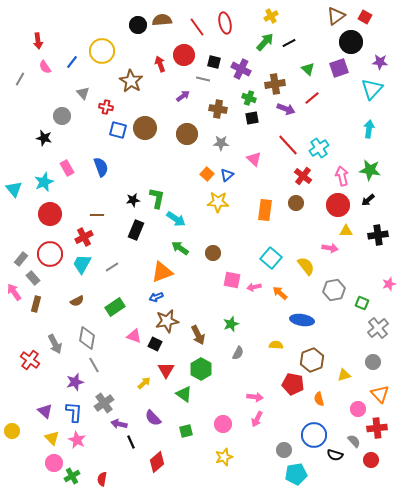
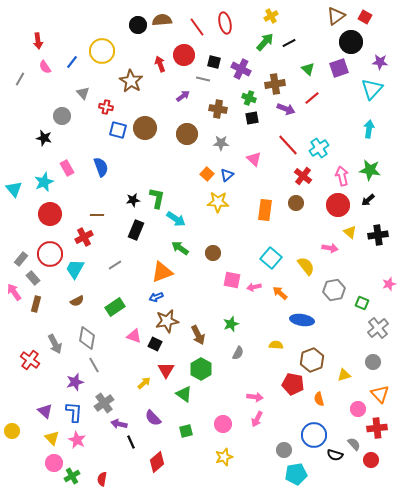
yellow triangle at (346, 231): moved 4 px right, 1 px down; rotated 40 degrees clockwise
cyan trapezoid at (82, 264): moved 7 px left, 5 px down
gray line at (112, 267): moved 3 px right, 2 px up
gray semicircle at (354, 441): moved 3 px down
